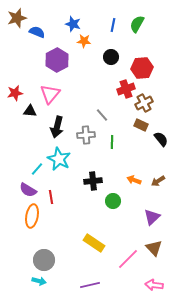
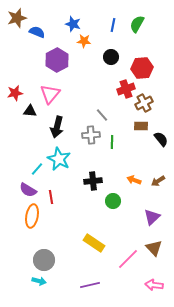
brown rectangle: moved 1 px down; rotated 24 degrees counterclockwise
gray cross: moved 5 px right
